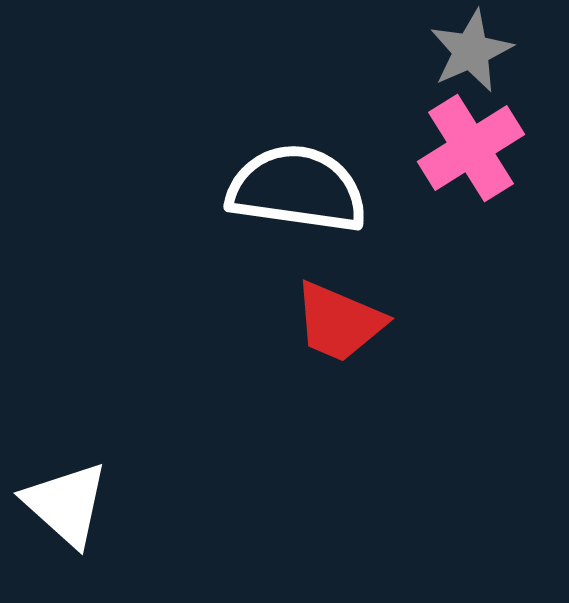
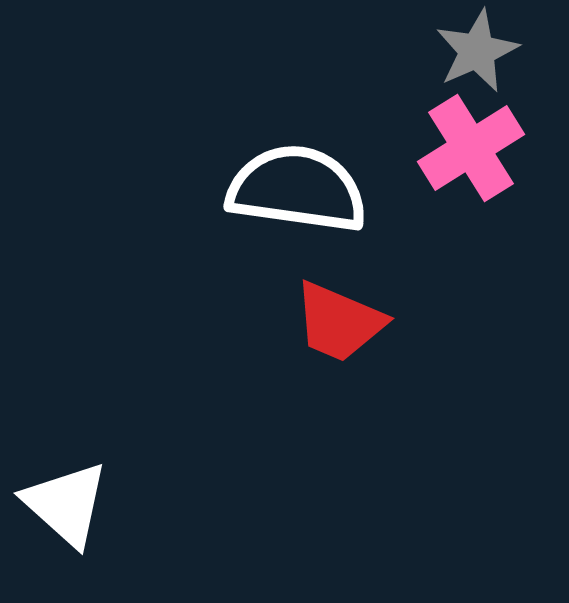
gray star: moved 6 px right
